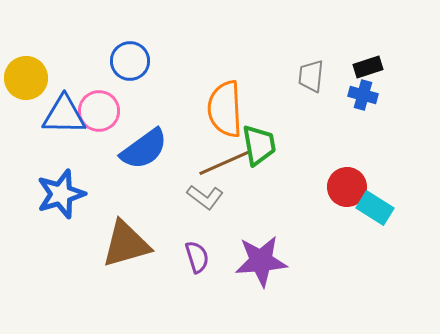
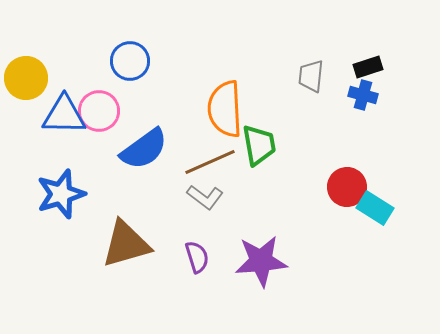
brown line: moved 14 px left, 1 px up
